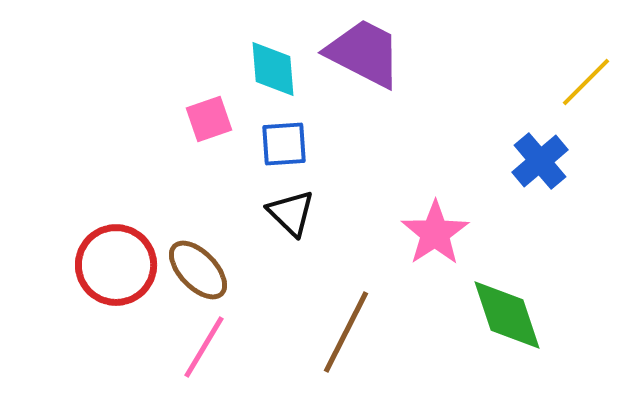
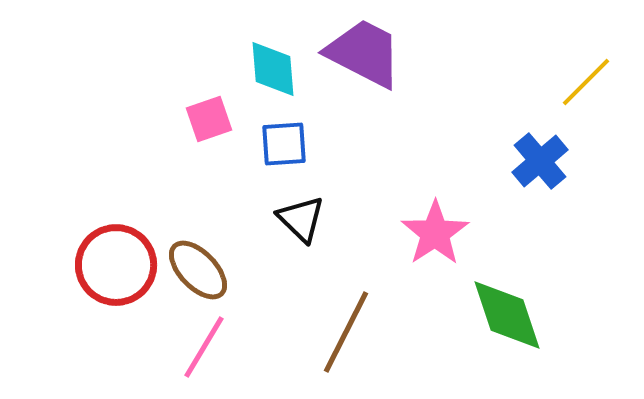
black triangle: moved 10 px right, 6 px down
